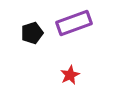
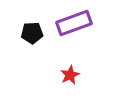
black pentagon: rotated 15 degrees clockwise
